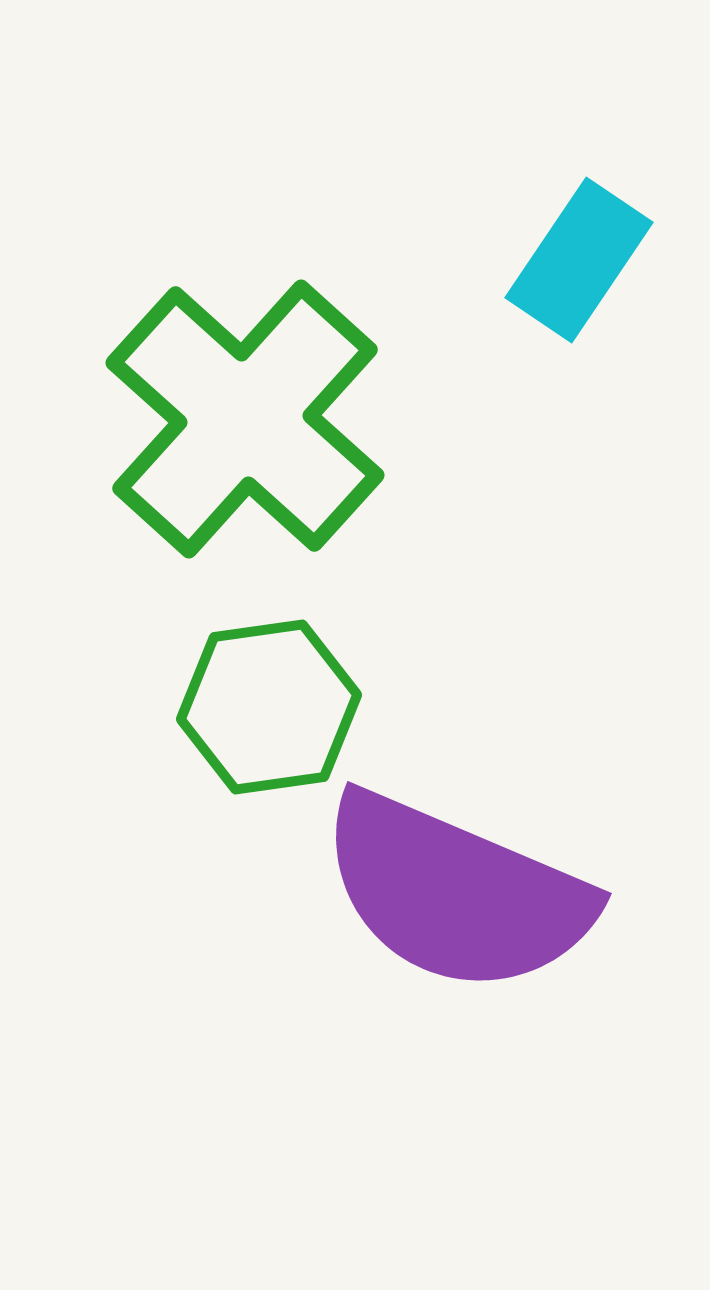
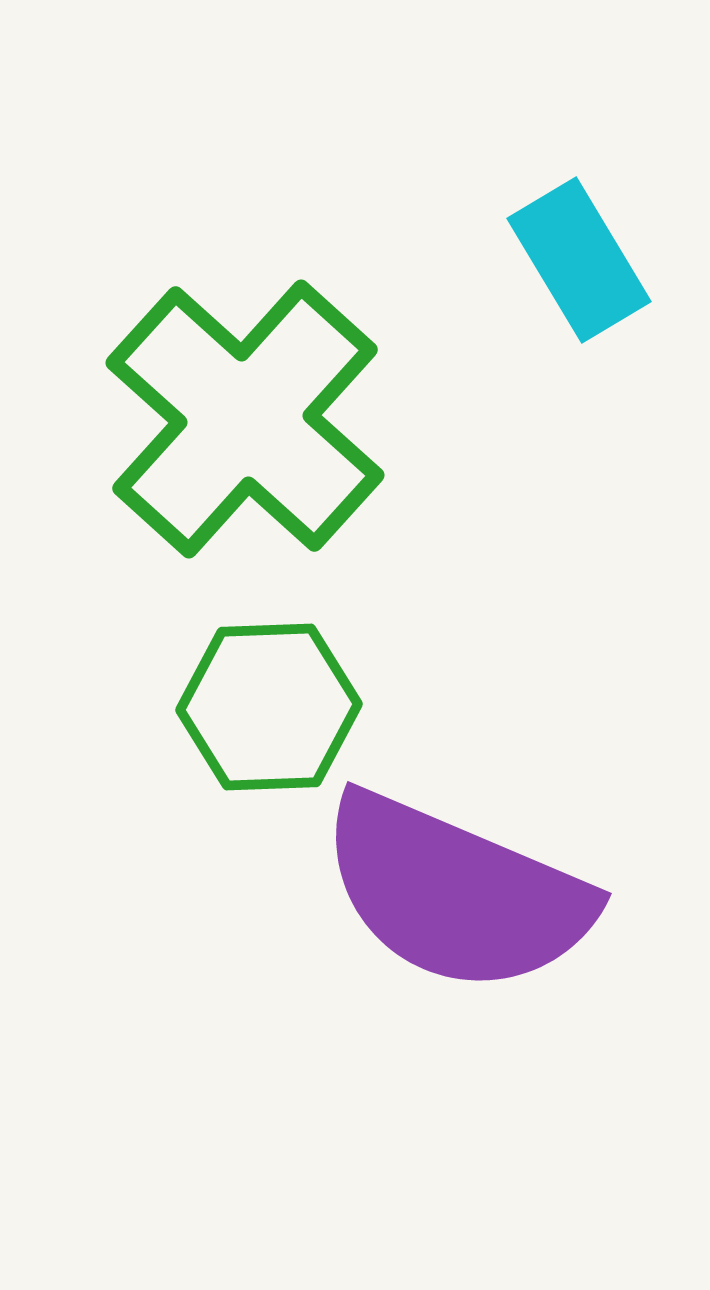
cyan rectangle: rotated 65 degrees counterclockwise
green hexagon: rotated 6 degrees clockwise
